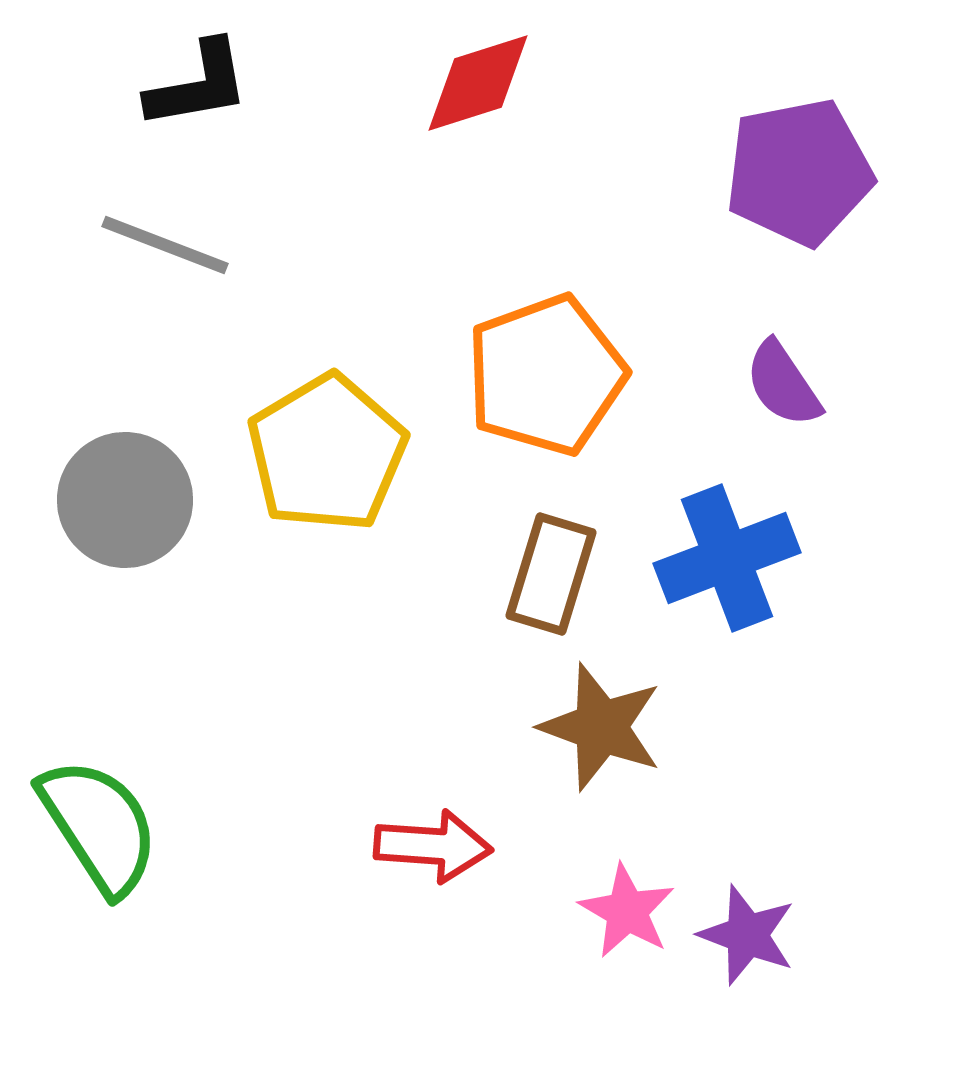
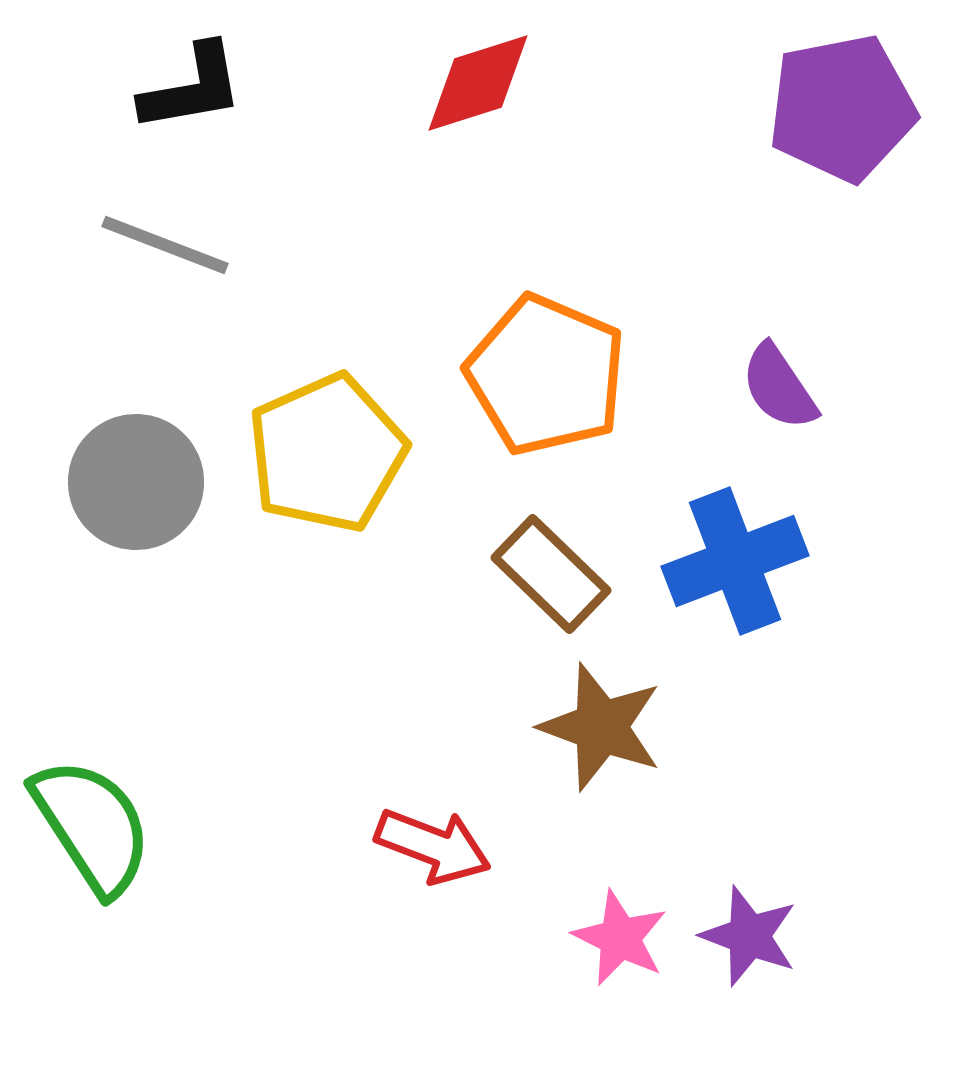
black L-shape: moved 6 px left, 3 px down
purple pentagon: moved 43 px right, 64 px up
orange pentagon: rotated 29 degrees counterclockwise
purple semicircle: moved 4 px left, 3 px down
yellow pentagon: rotated 7 degrees clockwise
gray circle: moved 11 px right, 18 px up
blue cross: moved 8 px right, 3 px down
brown rectangle: rotated 63 degrees counterclockwise
green semicircle: moved 7 px left
red arrow: rotated 17 degrees clockwise
pink star: moved 7 px left, 27 px down; rotated 4 degrees counterclockwise
purple star: moved 2 px right, 1 px down
